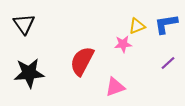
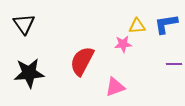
yellow triangle: rotated 18 degrees clockwise
purple line: moved 6 px right, 1 px down; rotated 42 degrees clockwise
